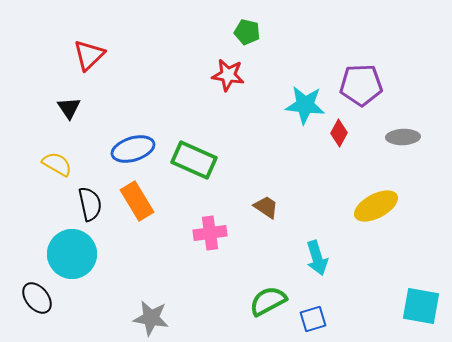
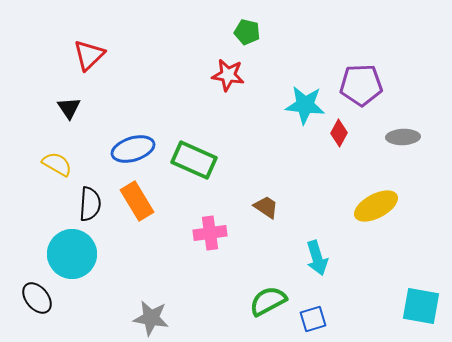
black semicircle: rotated 16 degrees clockwise
